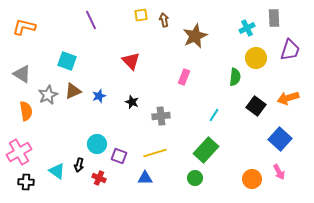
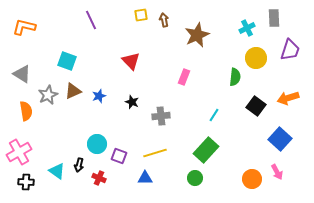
brown star: moved 2 px right, 1 px up
pink arrow: moved 2 px left
